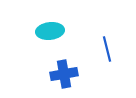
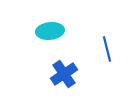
blue cross: rotated 24 degrees counterclockwise
